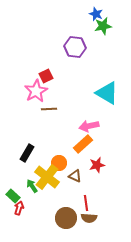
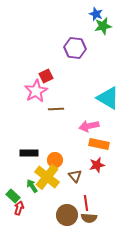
purple hexagon: moved 1 px down
cyan triangle: moved 1 px right, 5 px down
brown line: moved 7 px right
orange rectangle: moved 16 px right; rotated 54 degrees clockwise
black rectangle: moved 2 px right; rotated 60 degrees clockwise
orange circle: moved 4 px left, 3 px up
brown triangle: rotated 24 degrees clockwise
brown circle: moved 1 px right, 3 px up
